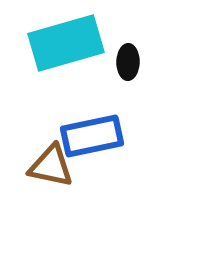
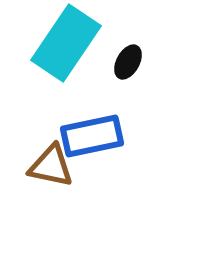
cyan rectangle: rotated 40 degrees counterclockwise
black ellipse: rotated 28 degrees clockwise
